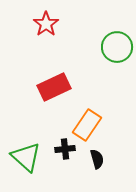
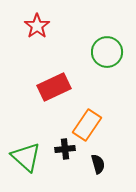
red star: moved 9 px left, 2 px down
green circle: moved 10 px left, 5 px down
black semicircle: moved 1 px right, 5 px down
